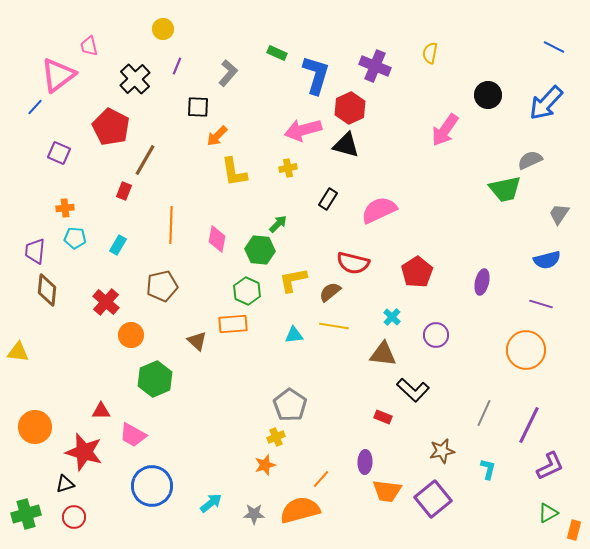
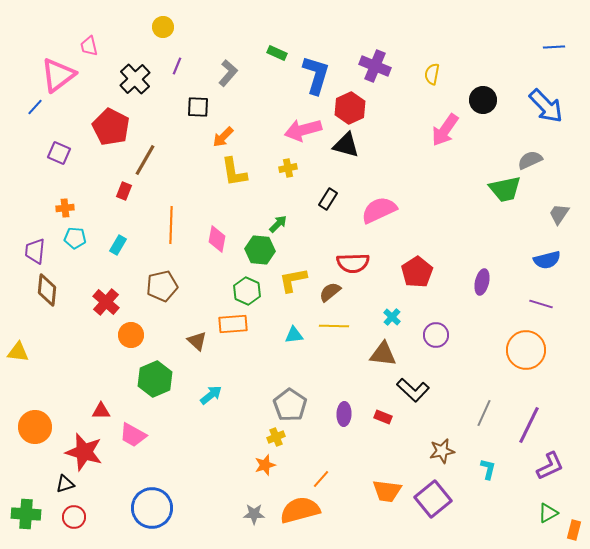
yellow circle at (163, 29): moved 2 px up
blue line at (554, 47): rotated 30 degrees counterclockwise
yellow semicircle at (430, 53): moved 2 px right, 21 px down
black circle at (488, 95): moved 5 px left, 5 px down
blue arrow at (546, 103): moved 3 px down; rotated 87 degrees counterclockwise
orange arrow at (217, 136): moved 6 px right, 1 px down
red semicircle at (353, 263): rotated 16 degrees counterclockwise
yellow line at (334, 326): rotated 8 degrees counterclockwise
purple ellipse at (365, 462): moved 21 px left, 48 px up
blue circle at (152, 486): moved 22 px down
cyan arrow at (211, 503): moved 108 px up
green cross at (26, 514): rotated 20 degrees clockwise
